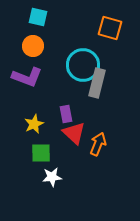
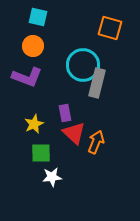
purple rectangle: moved 1 px left, 1 px up
orange arrow: moved 2 px left, 2 px up
